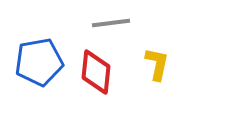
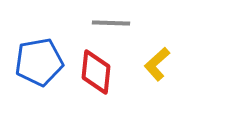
gray line: rotated 9 degrees clockwise
yellow L-shape: rotated 144 degrees counterclockwise
